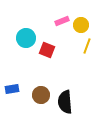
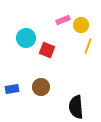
pink rectangle: moved 1 px right, 1 px up
yellow line: moved 1 px right
brown circle: moved 8 px up
black semicircle: moved 11 px right, 5 px down
